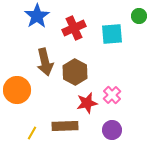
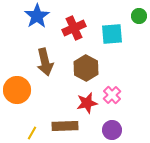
brown hexagon: moved 11 px right, 4 px up
